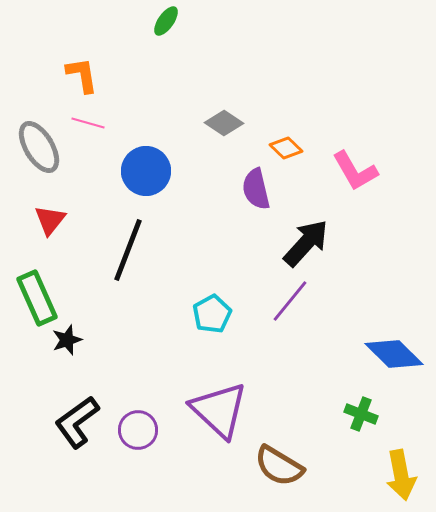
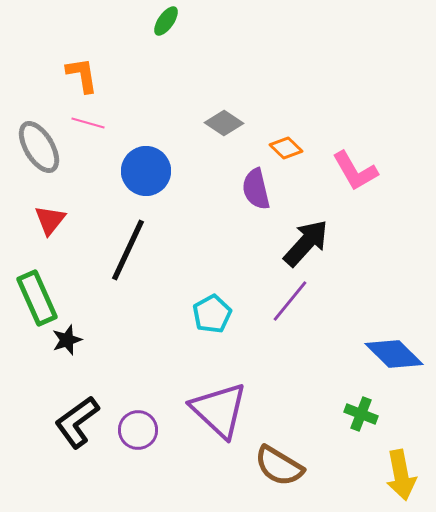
black line: rotated 4 degrees clockwise
